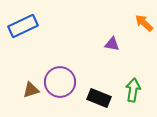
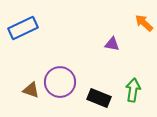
blue rectangle: moved 2 px down
brown triangle: rotated 36 degrees clockwise
